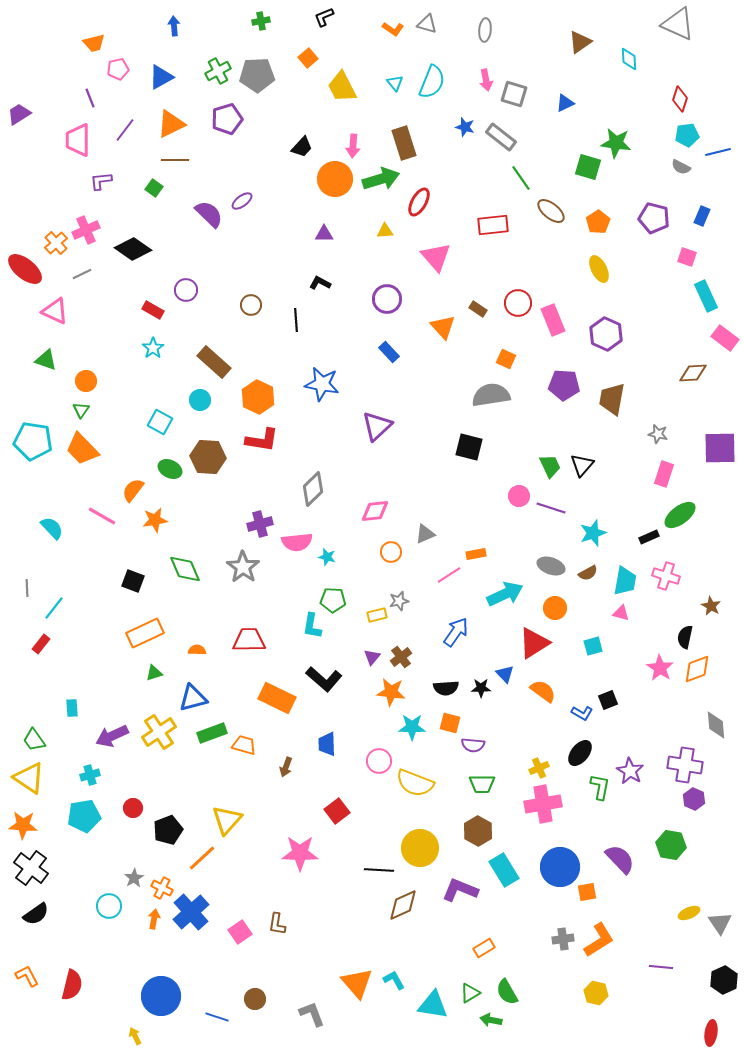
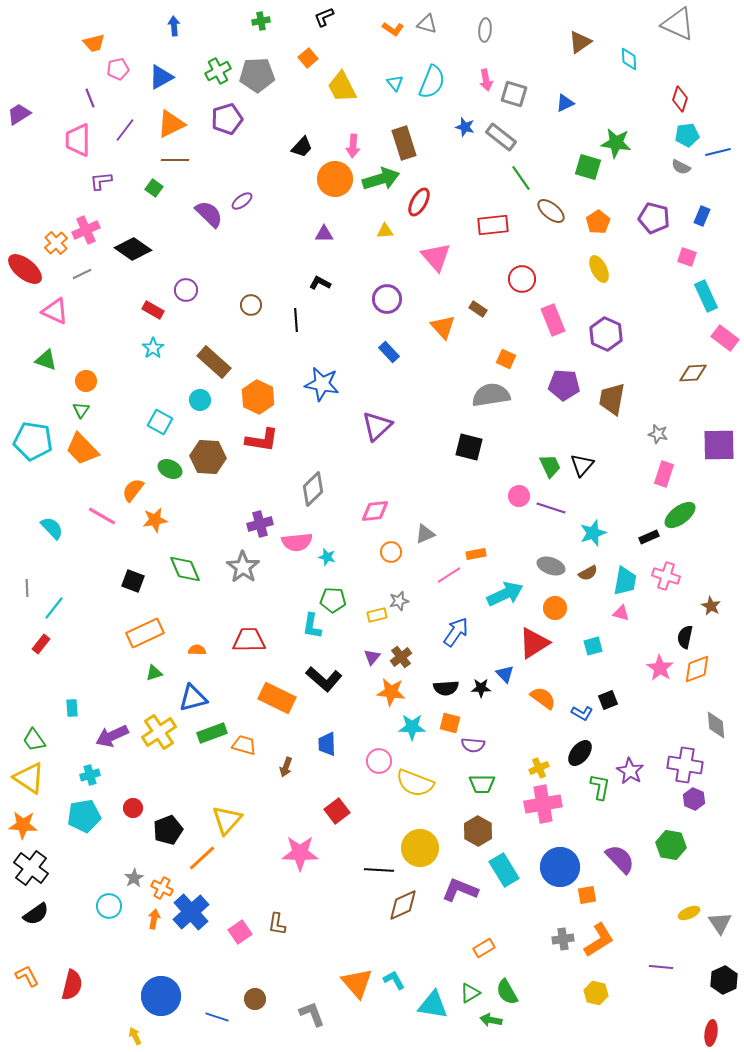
red circle at (518, 303): moved 4 px right, 24 px up
purple square at (720, 448): moved 1 px left, 3 px up
orange semicircle at (543, 691): moved 7 px down
orange square at (587, 892): moved 3 px down
